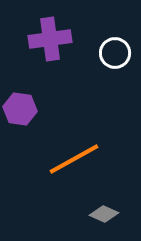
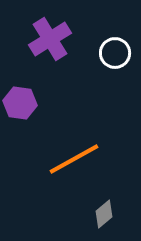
purple cross: rotated 24 degrees counterclockwise
purple hexagon: moved 6 px up
gray diamond: rotated 64 degrees counterclockwise
